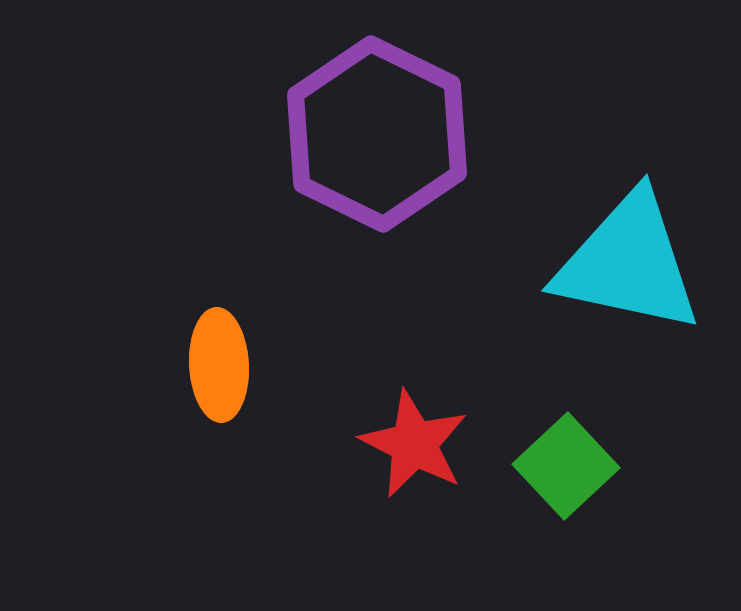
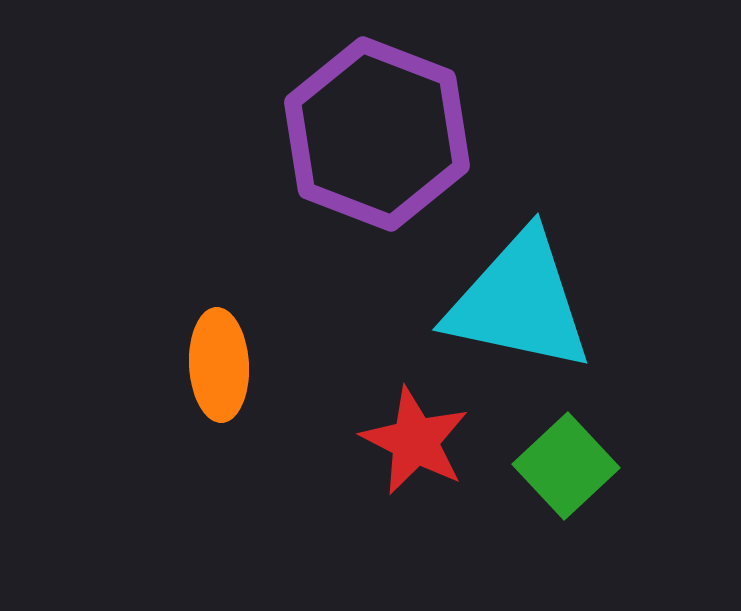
purple hexagon: rotated 5 degrees counterclockwise
cyan triangle: moved 109 px left, 39 px down
red star: moved 1 px right, 3 px up
